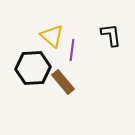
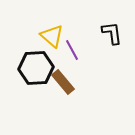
black L-shape: moved 1 px right, 2 px up
purple line: rotated 35 degrees counterclockwise
black hexagon: moved 3 px right
